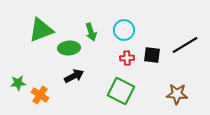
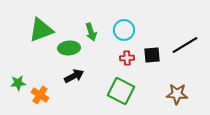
black square: rotated 12 degrees counterclockwise
